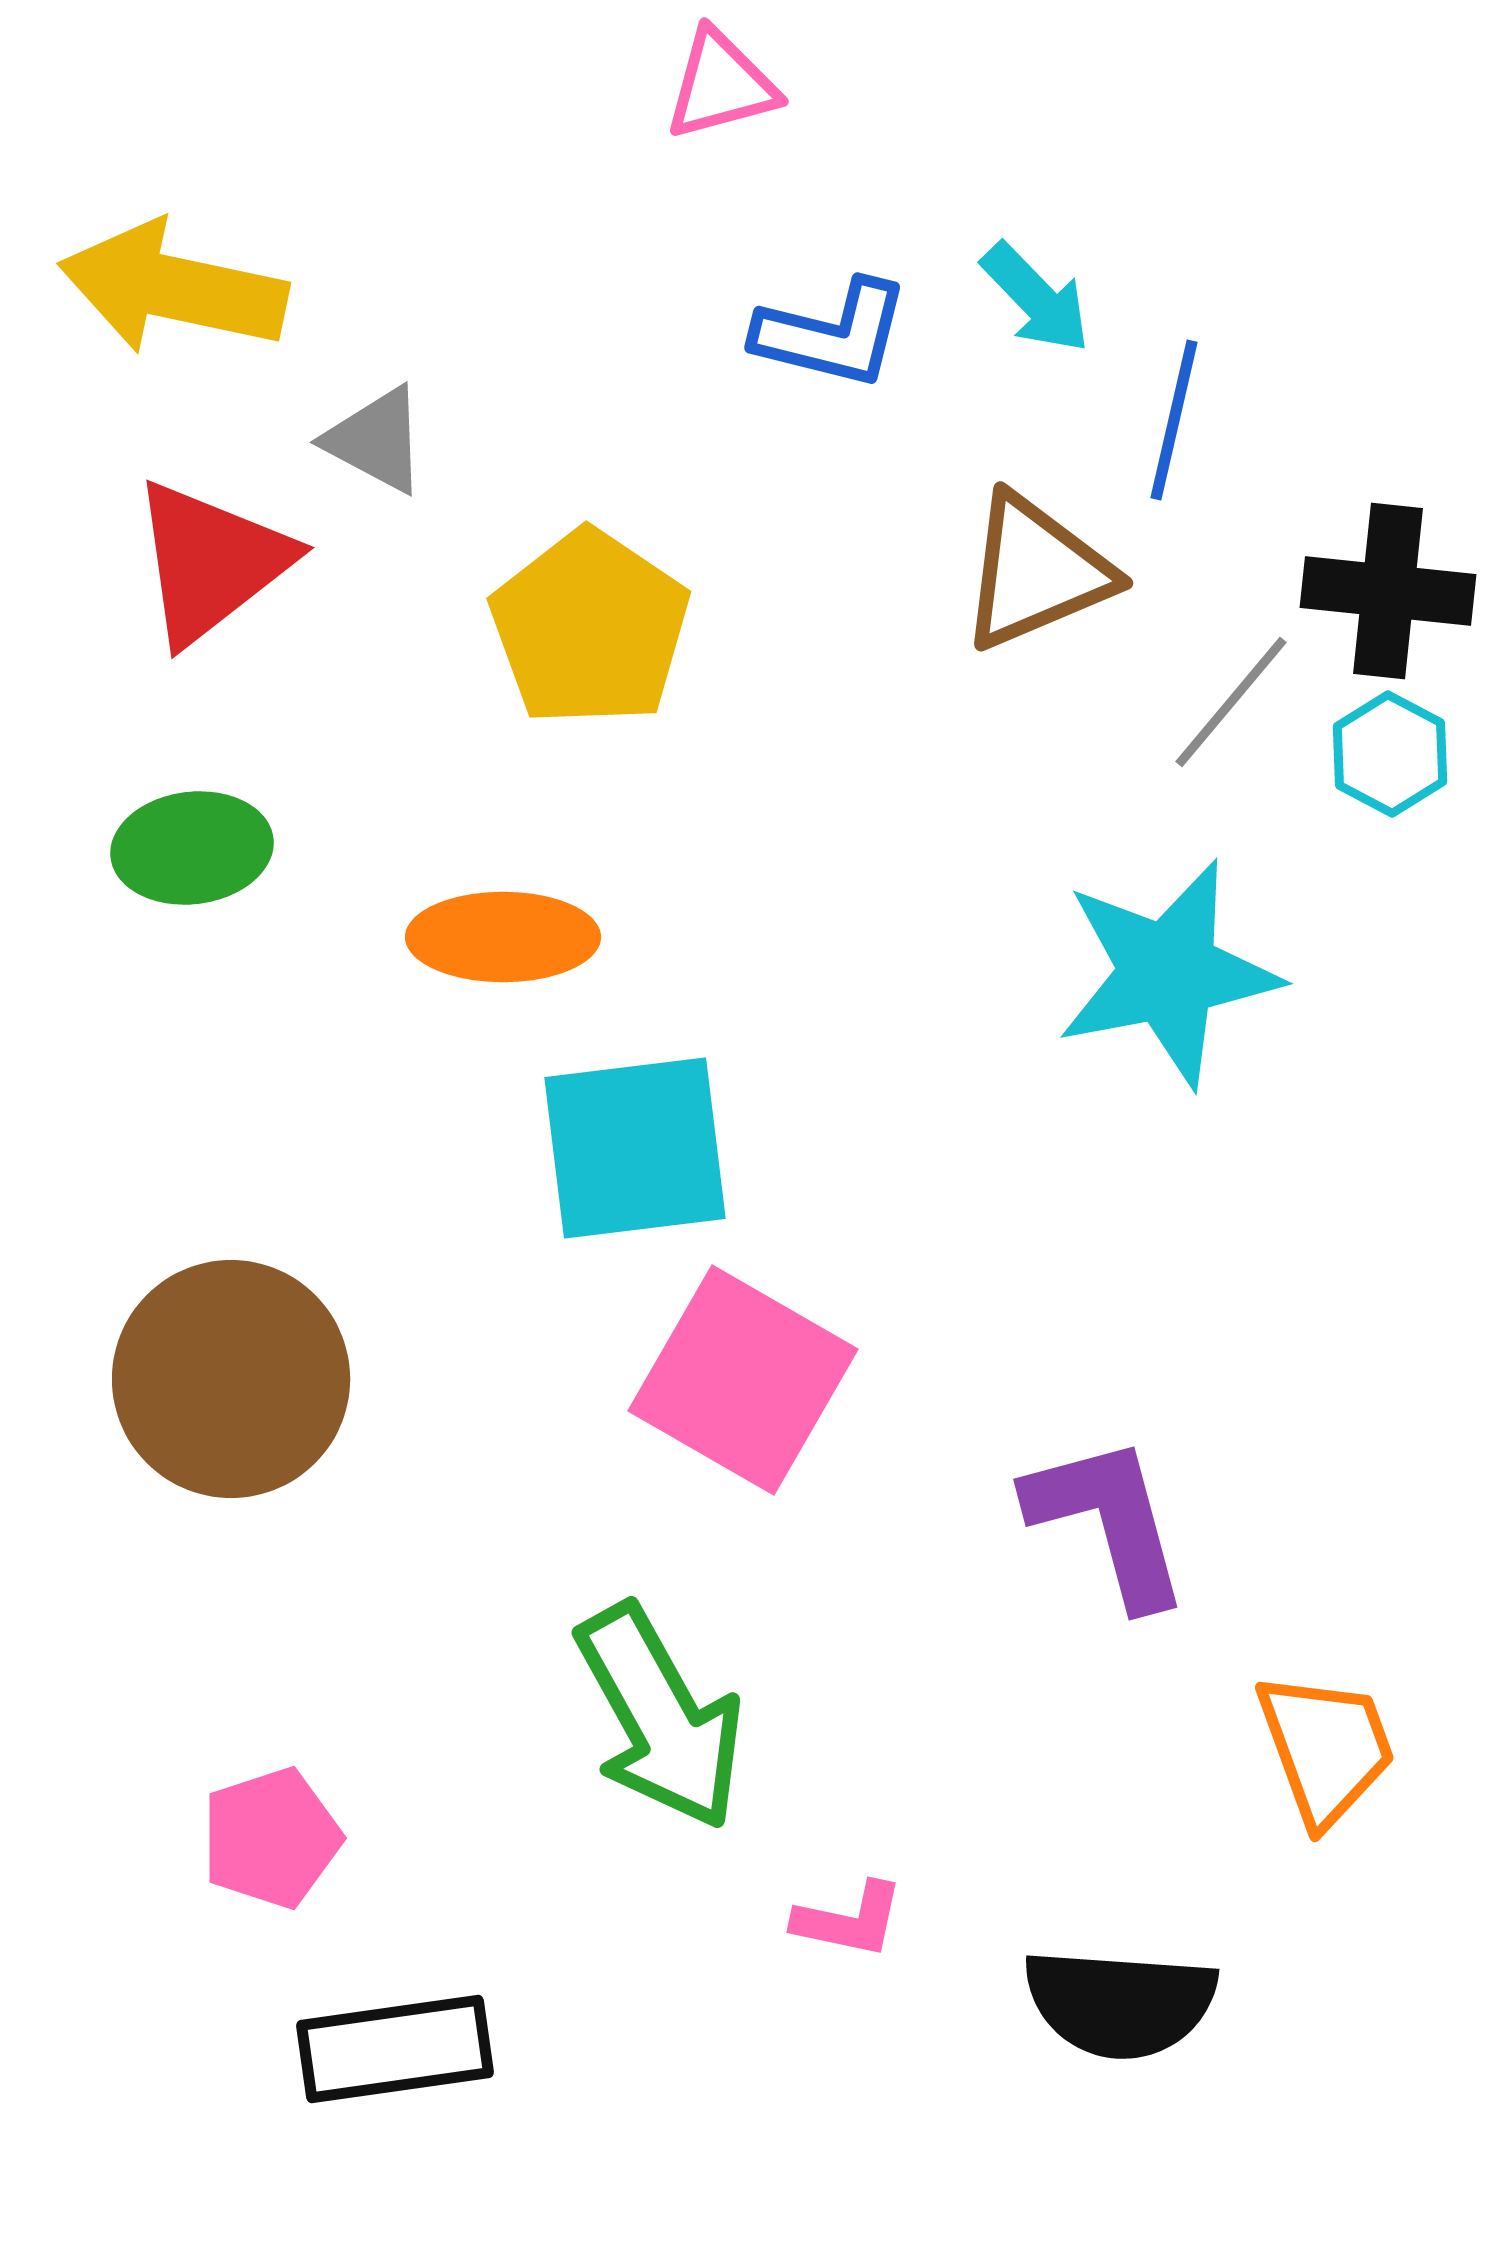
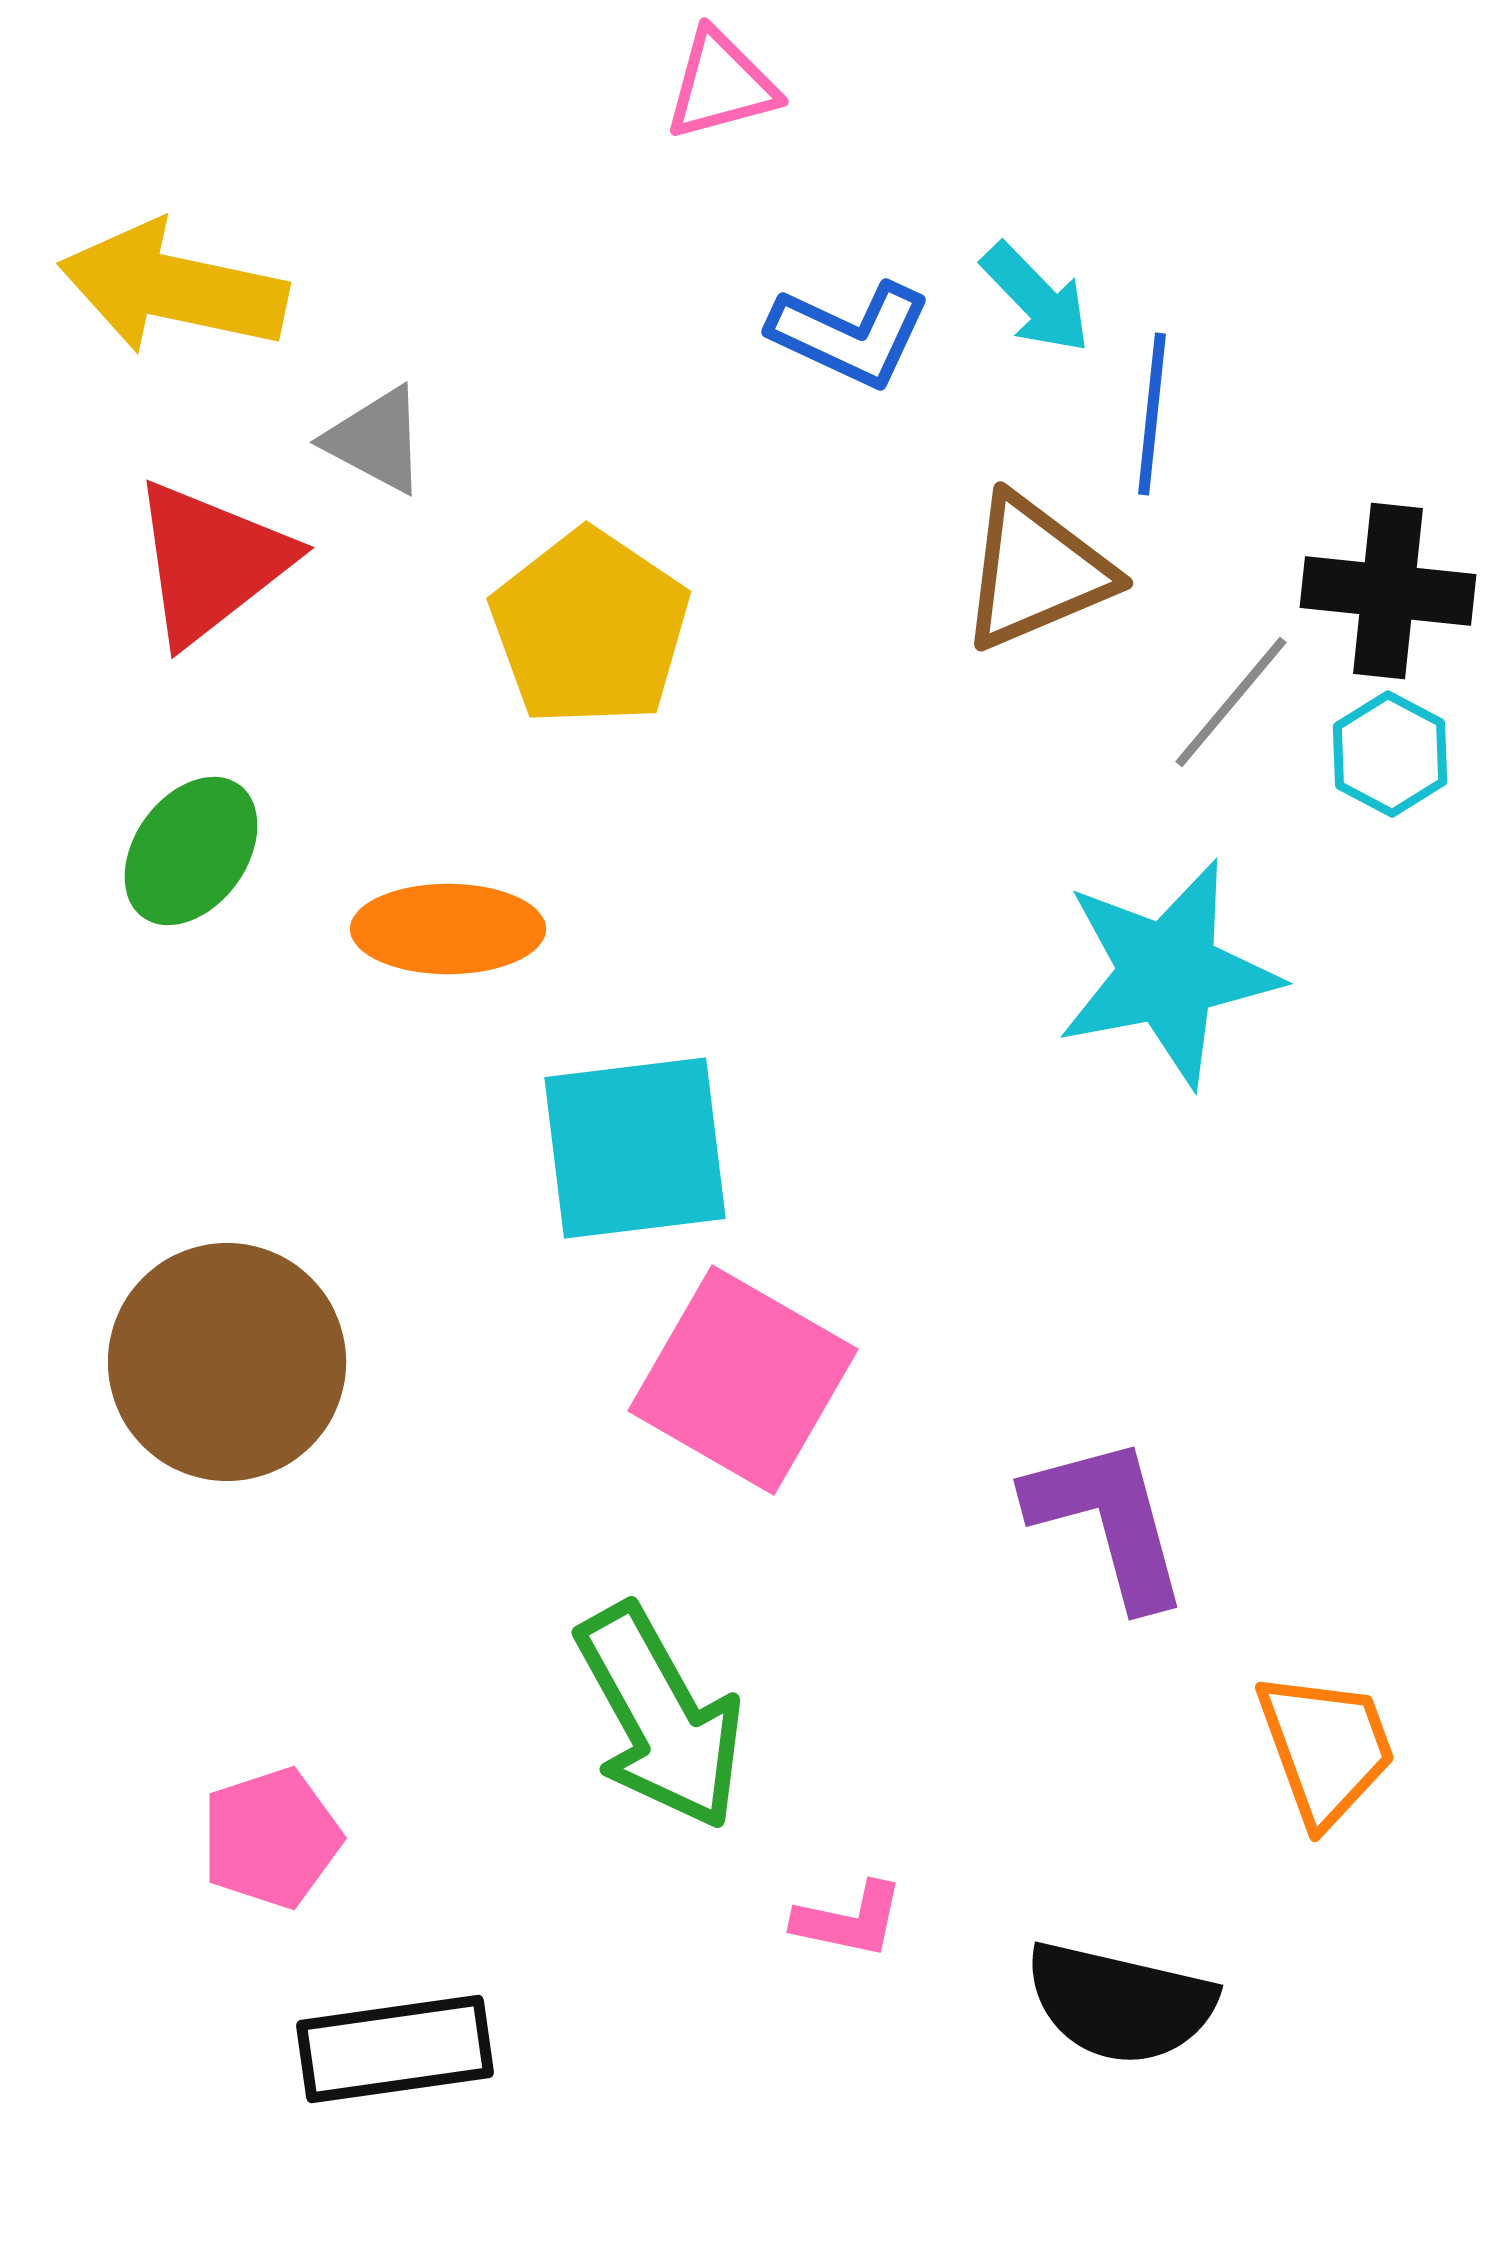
blue L-shape: moved 18 px right; rotated 11 degrees clockwise
blue line: moved 22 px left, 6 px up; rotated 7 degrees counterclockwise
green ellipse: moved 1 px left, 3 px down; rotated 47 degrees counterclockwise
orange ellipse: moved 55 px left, 8 px up
brown circle: moved 4 px left, 17 px up
black semicircle: rotated 9 degrees clockwise
